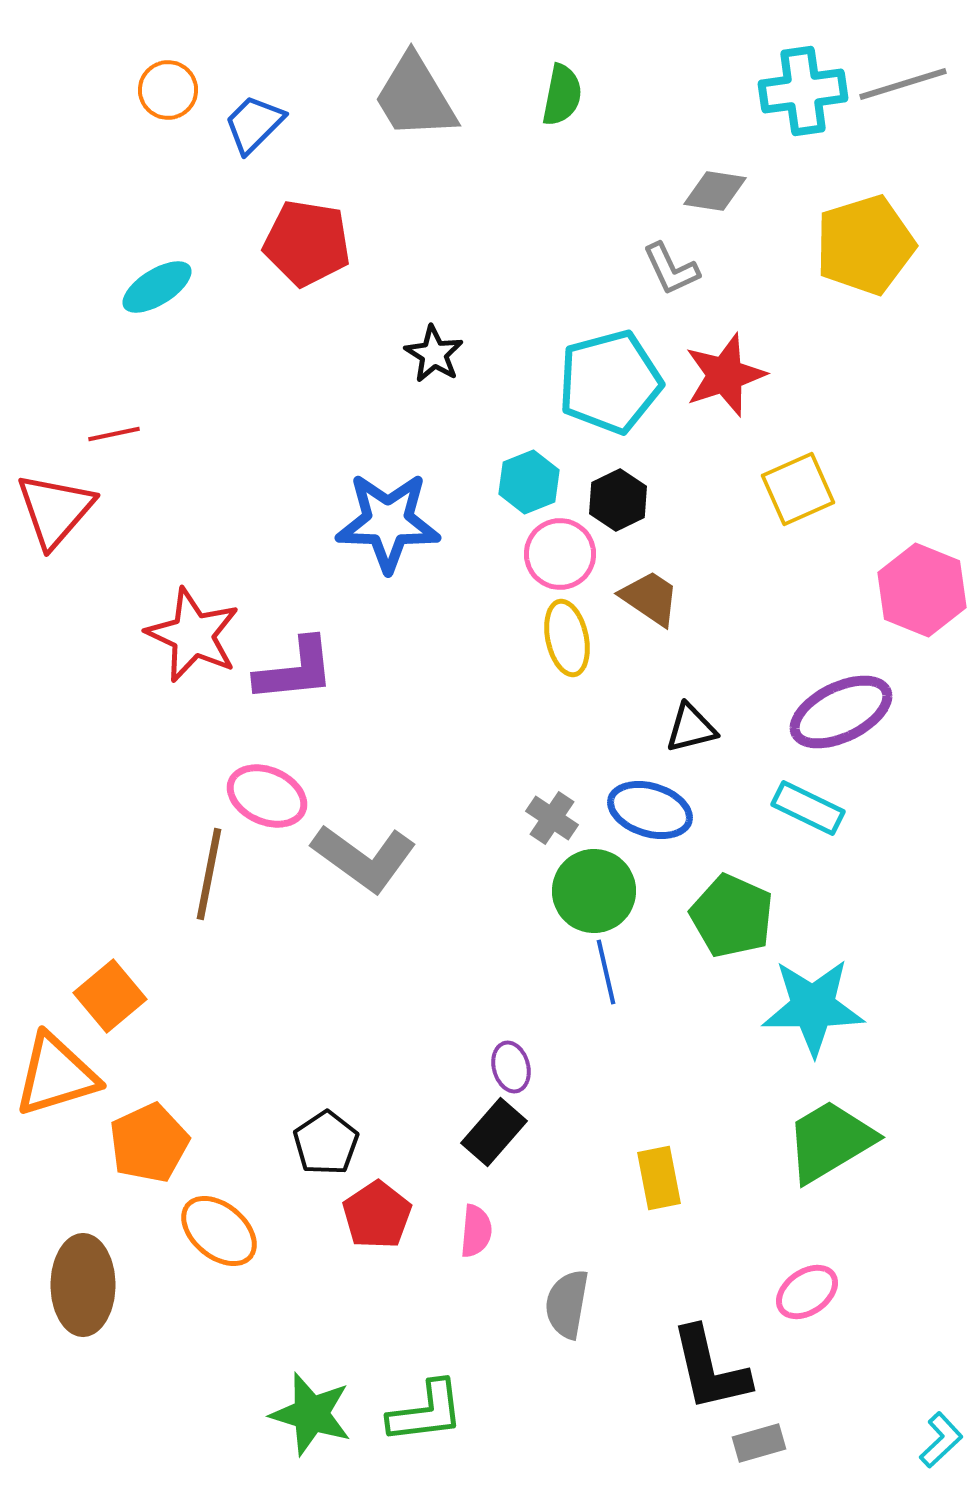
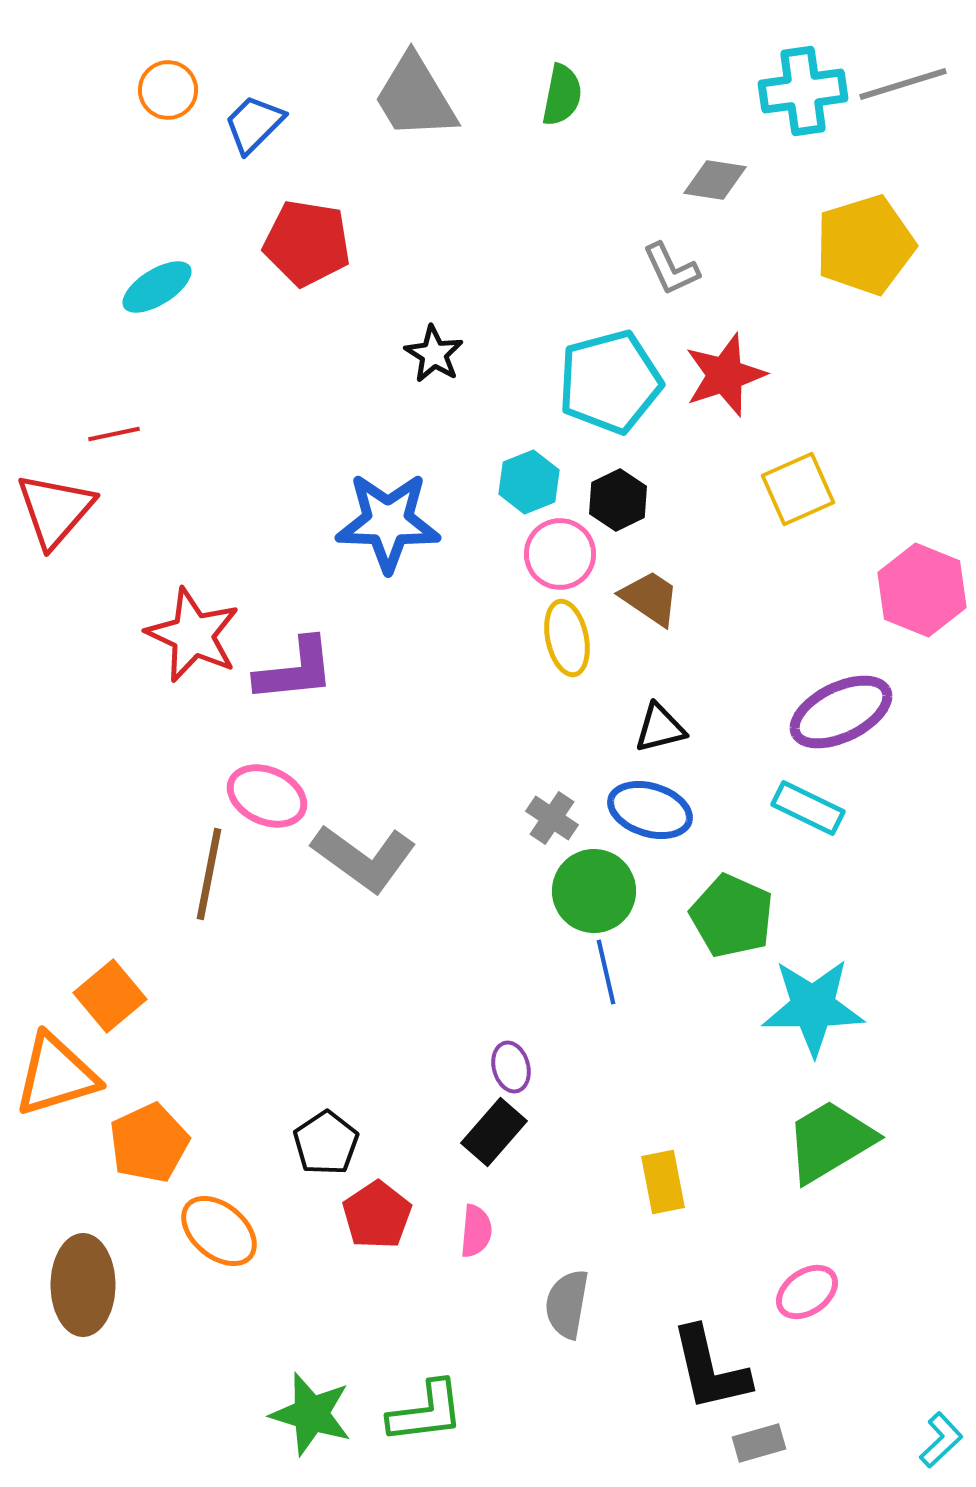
gray diamond at (715, 191): moved 11 px up
black triangle at (691, 728): moved 31 px left
yellow rectangle at (659, 1178): moved 4 px right, 4 px down
